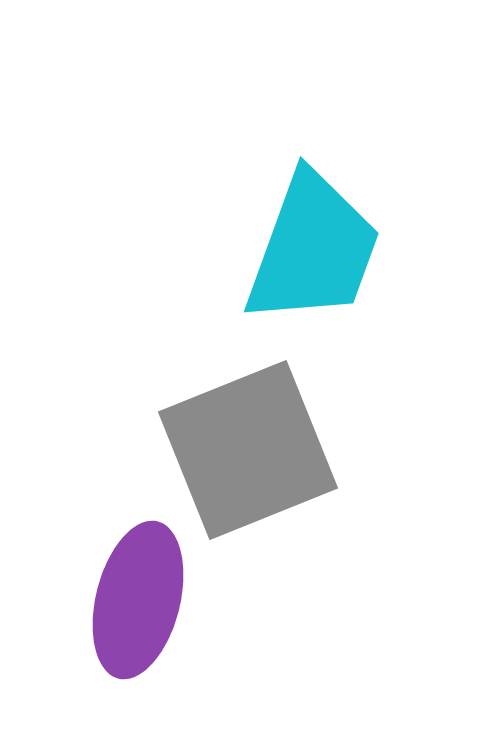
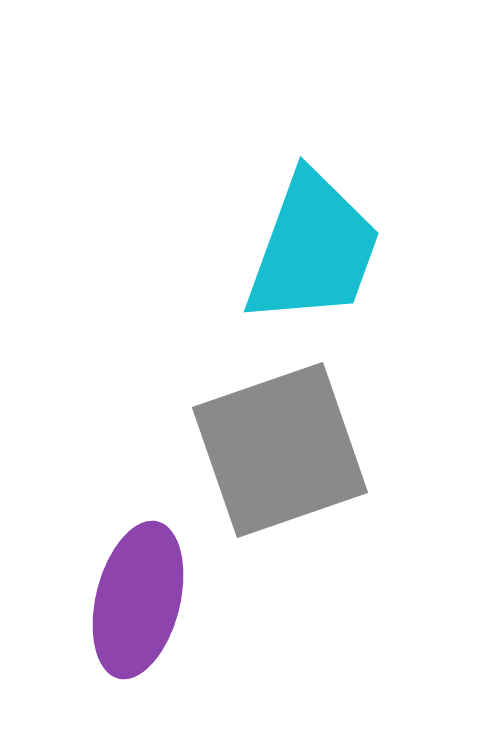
gray square: moved 32 px right; rotated 3 degrees clockwise
